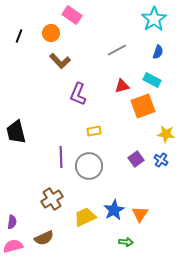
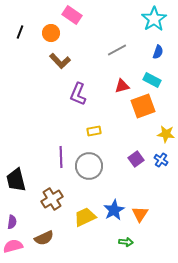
black line: moved 1 px right, 4 px up
black trapezoid: moved 48 px down
